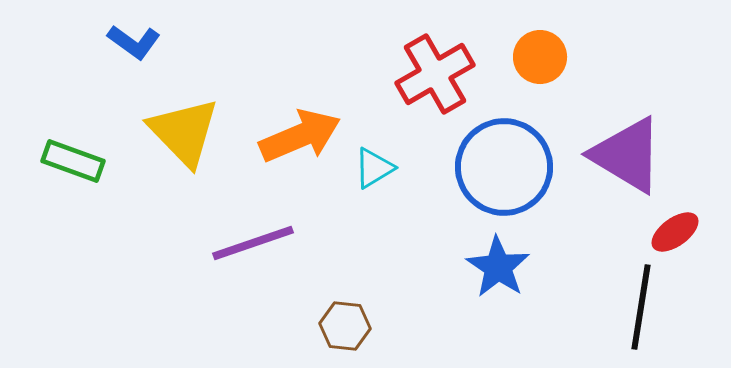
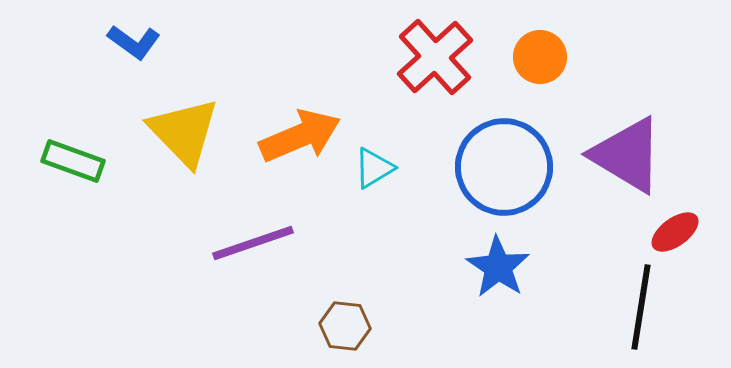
red cross: moved 17 px up; rotated 12 degrees counterclockwise
